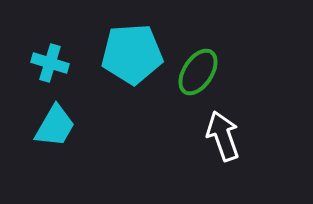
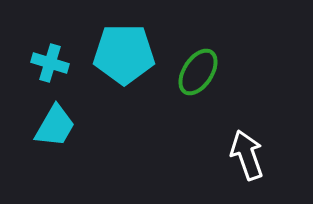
cyan pentagon: moved 8 px left; rotated 4 degrees clockwise
white arrow: moved 24 px right, 19 px down
